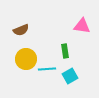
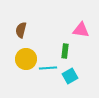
pink triangle: moved 1 px left, 4 px down
brown semicircle: rotated 126 degrees clockwise
green rectangle: rotated 16 degrees clockwise
cyan line: moved 1 px right, 1 px up
